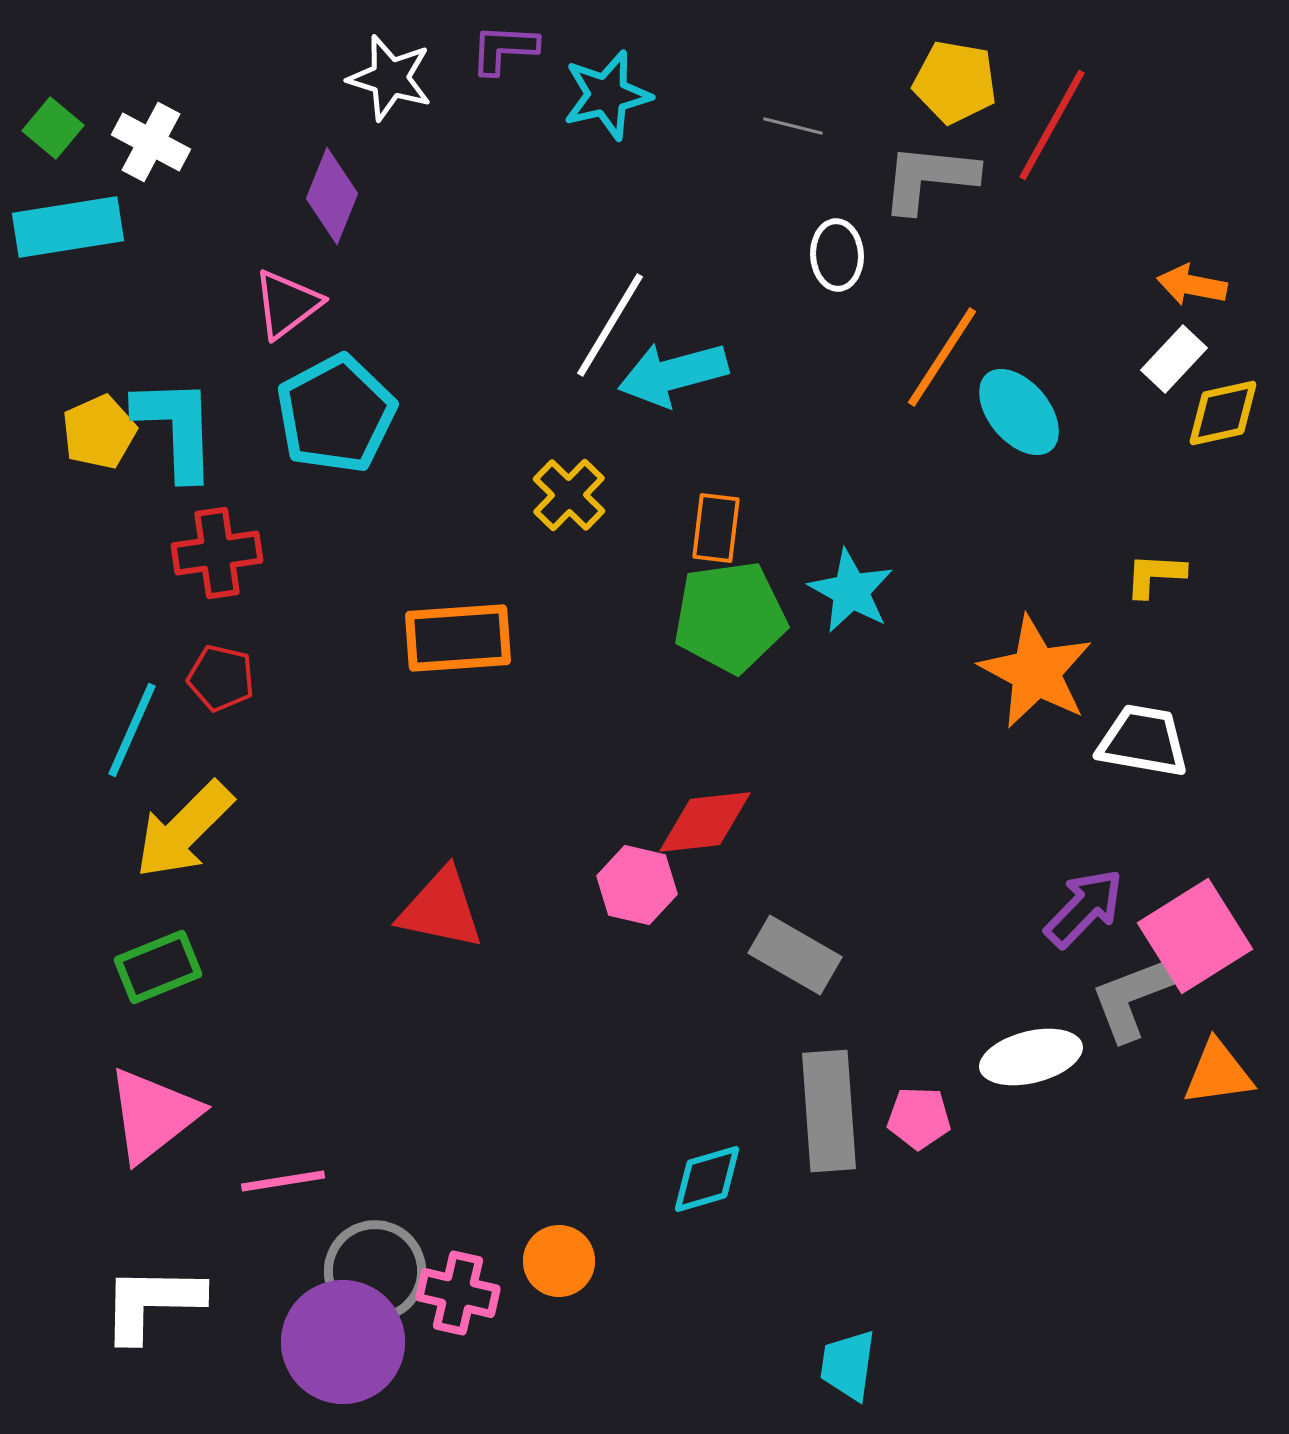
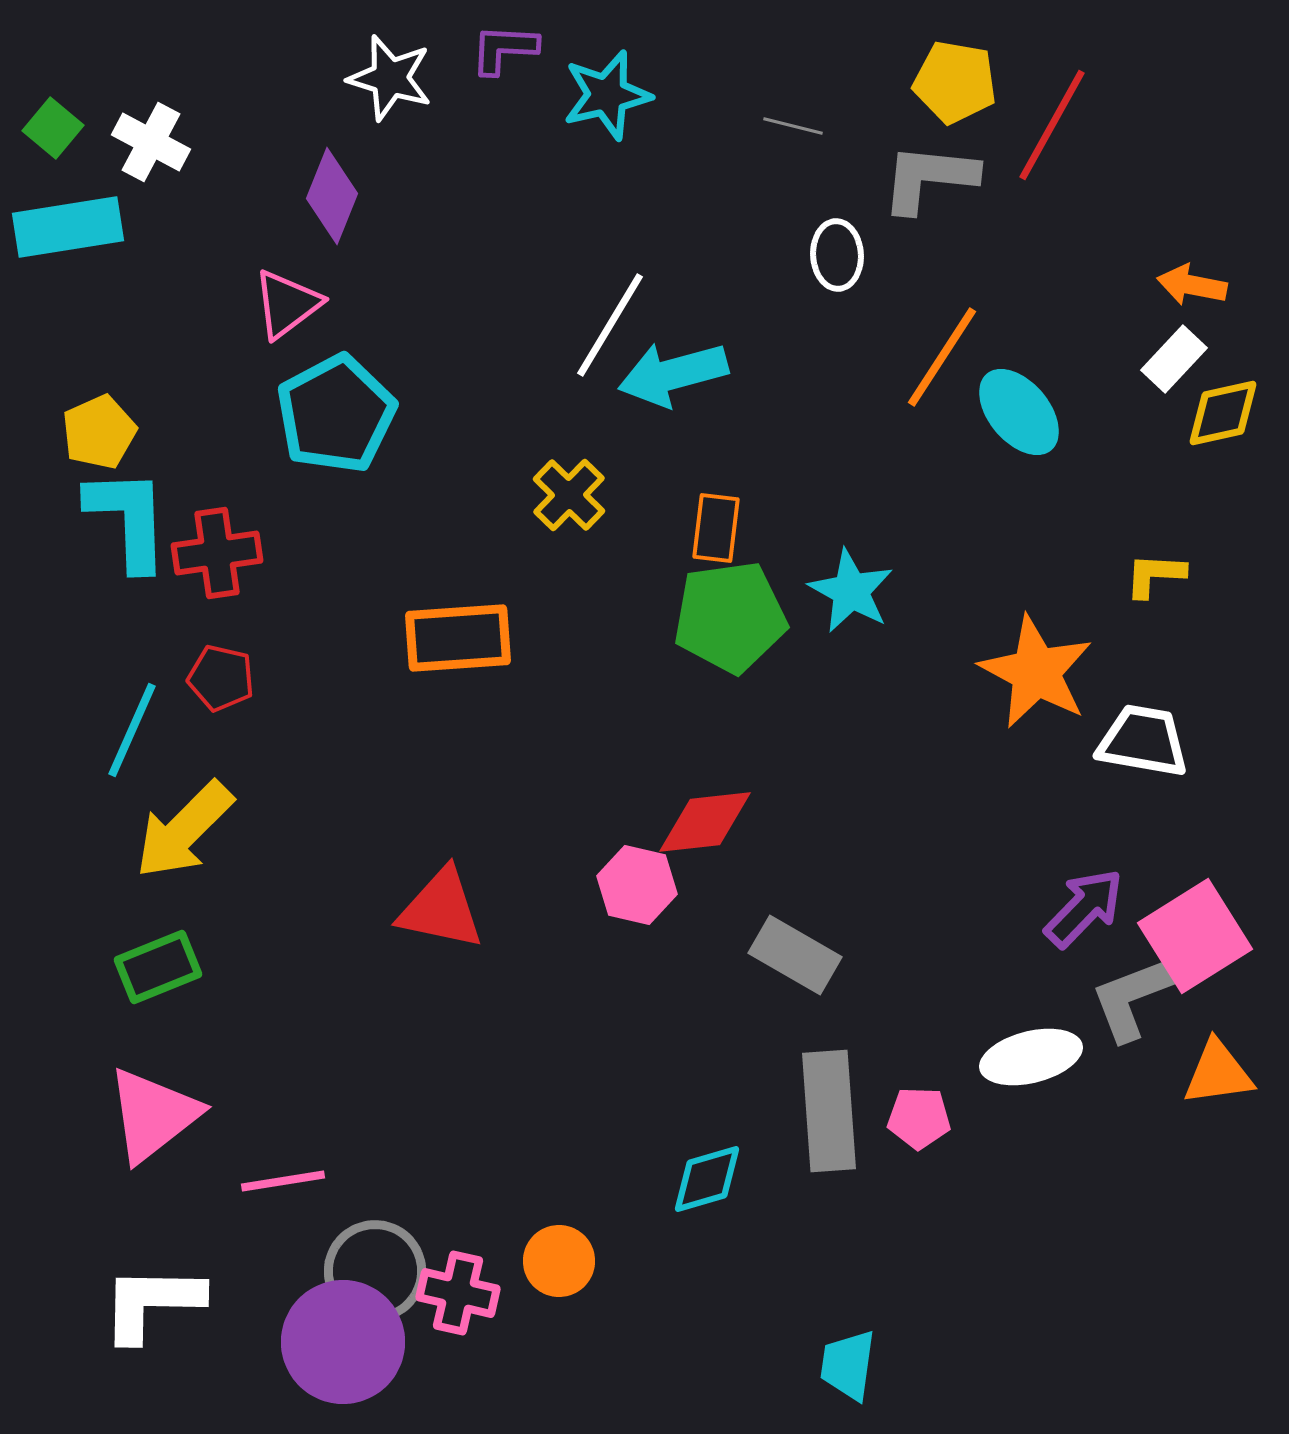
cyan L-shape at (176, 428): moved 48 px left, 91 px down
